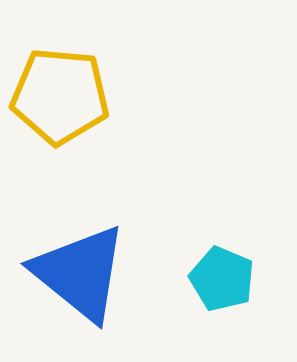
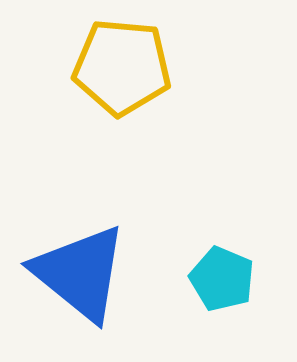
yellow pentagon: moved 62 px right, 29 px up
